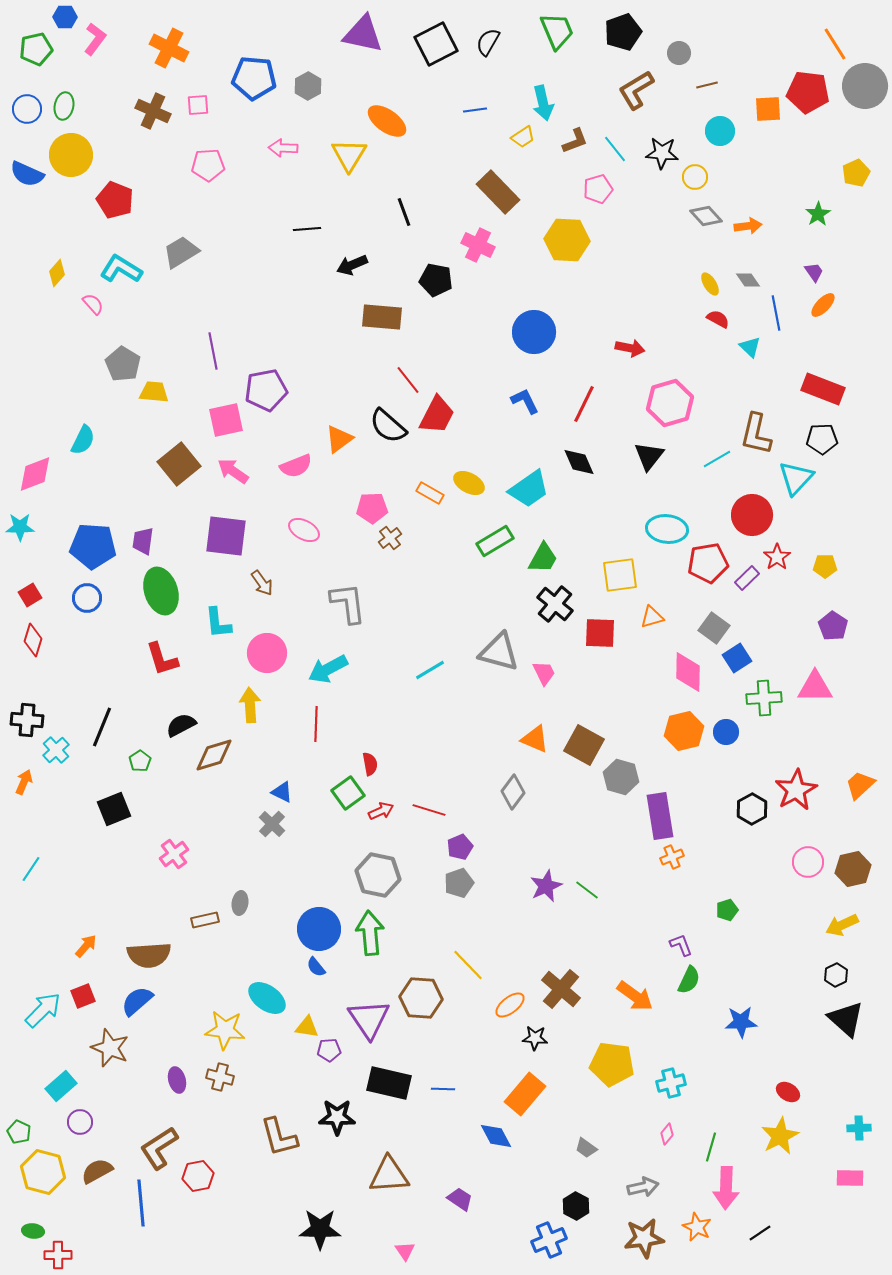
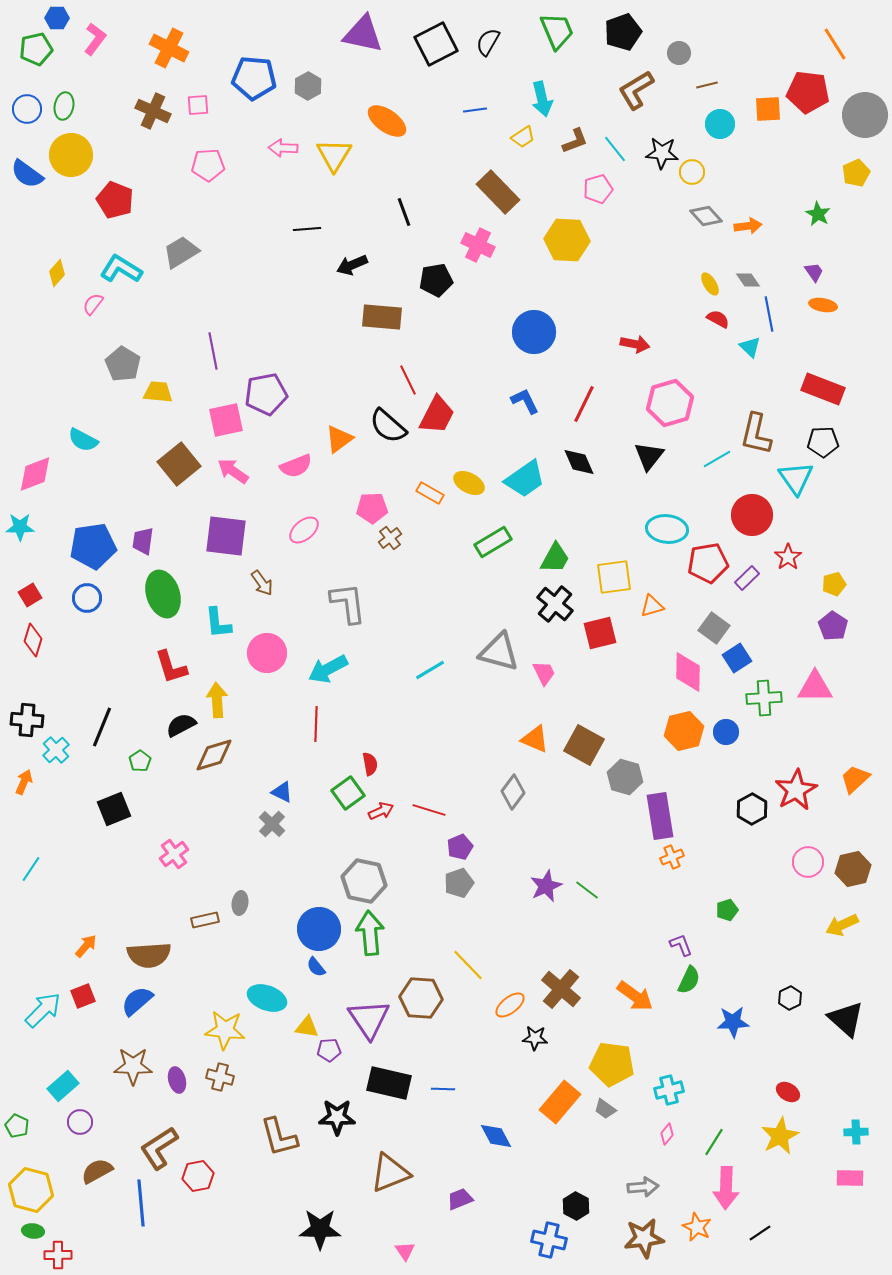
blue hexagon at (65, 17): moved 8 px left, 1 px down
gray circle at (865, 86): moved 29 px down
cyan arrow at (543, 103): moved 1 px left, 4 px up
cyan circle at (720, 131): moved 7 px up
yellow triangle at (349, 155): moved 15 px left
blue semicircle at (27, 174): rotated 12 degrees clockwise
yellow circle at (695, 177): moved 3 px left, 5 px up
green star at (818, 214): rotated 10 degrees counterclockwise
black pentagon at (436, 280): rotated 20 degrees counterclockwise
pink semicircle at (93, 304): rotated 100 degrees counterclockwise
orange ellipse at (823, 305): rotated 56 degrees clockwise
blue line at (776, 313): moved 7 px left, 1 px down
red arrow at (630, 348): moved 5 px right, 4 px up
red line at (408, 380): rotated 12 degrees clockwise
purple pentagon at (266, 390): moved 4 px down
yellow trapezoid at (154, 392): moved 4 px right
black pentagon at (822, 439): moved 1 px right, 3 px down
cyan semicircle at (83, 440): rotated 92 degrees clockwise
cyan triangle at (796, 478): rotated 18 degrees counterclockwise
cyan trapezoid at (529, 489): moved 4 px left, 10 px up
pink ellipse at (304, 530): rotated 68 degrees counterclockwise
green rectangle at (495, 541): moved 2 px left, 1 px down
blue pentagon at (93, 546): rotated 12 degrees counterclockwise
red star at (777, 557): moved 11 px right
green trapezoid at (543, 558): moved 12 px right
yellow pentagon at (825, 566): moved 9 px right, 18 px down; rotated 15 degrees counterclockwise
yellow square at (620, 575): moved 6 px left, 2 px down
green ellipse at (161, 591): moved 2 px right, 3 px down
orange triangle at (652, 617): moved 11 px up
red square at (600, 633): rotated 16 degrees counterclockwise
red L-shape at (162, 659): moved 9 px right, 8 px down
yellow arrow at (250, 705): moved 33 px left, 5 px up
gray hexagon at (621, 777): moved 4 px right
orange trapezoid at (860, 785): moved 5 px left, 6 px up
gray hexagon at (378, 875): moved 14 px left, 6 px down
black hexagon at (836, 975): moved 46 px left, 23 px down
cyan ellipse at (267, 998): rotated 15 degrees counterclockwise
blue star at (741, 1022): moved 8 px left
brown star at (110, 1048): moved 23 px right, 18 px down; rotated 21 degrees counterclockwise
cyan cross at (671, 1083): moved 2 px left, 7 px down
cyan rectangle at (61, 1086): moved 2 px right
orange rectangle at (525, 1094): moved 35 px right, 8 px down
cyan cross at (859, 1128): moved 3 px left, 4 px down
green pentagon at (19, 1132): moved 2 px left, 6 px up
green line at (711, 1147): moved 3 px right, 5 px up; rotated 16 degrees clockwise
gray trapezoid at (586, 1148): moved 19 px right, 39 px up
yellow hexagon at (43, 1172): moved 12 px left, 18 px down
brown triangle at (389, 1175): moved 1 px right, 2 px up; rotated 18 degrees counterclockwise
gray arrow at (643, 1187): rotated 8 degrees clockwise
purple trapezoid at (460, 1199): rotated 56 degrees counterclockwise
blue cross at (549, 1240): rotated 36 degrees clockwise
